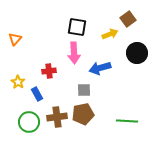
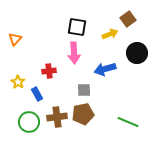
blue arrow: moved 5 px right, 1 px down
green line: moved 1 px right, 1 px down; rotated 20 degrees clockwise
